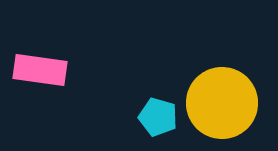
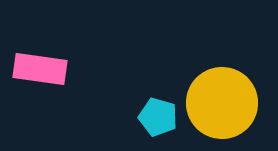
pink rectangle: moved 1 px up
